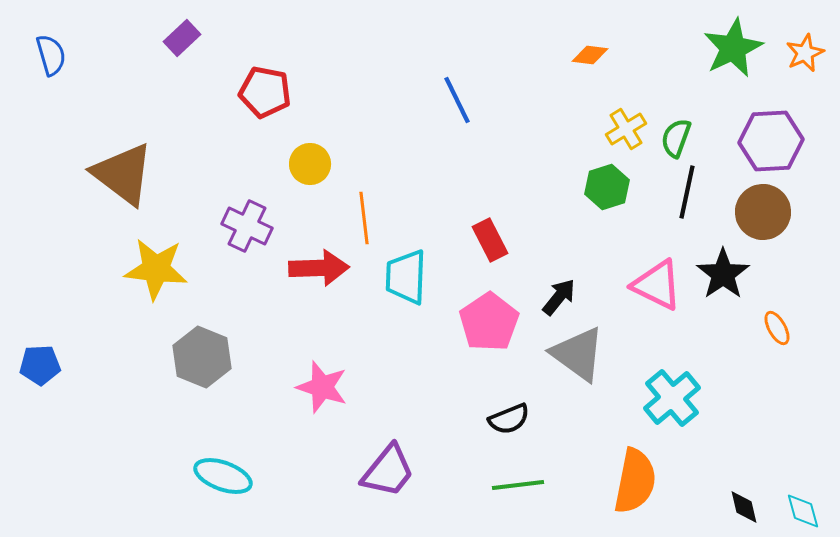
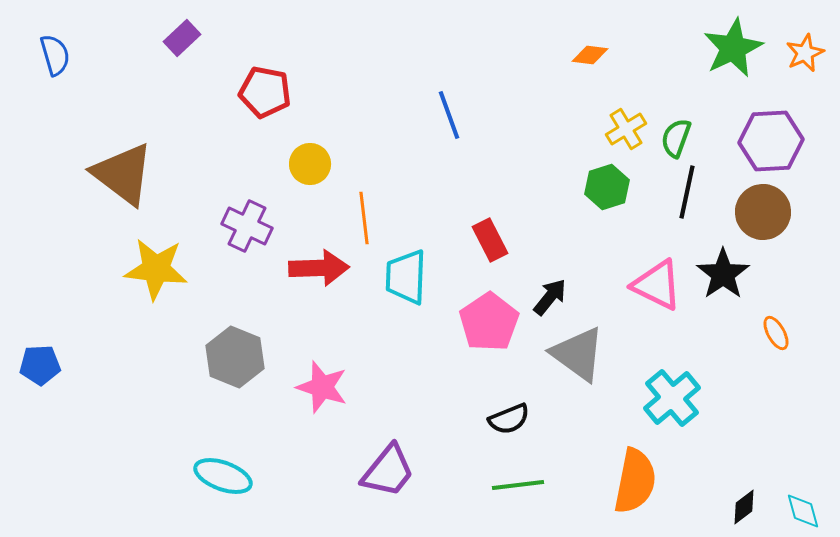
blue semicircle: moved 4 px right
blue line: moved 8 px left, 15 px down; rotated 6 degrees clockwise
black arrow: moved 9 px left
orange ellipse: moved 1 px left, 5 px down
gray hexagon: moved 33 px right
black diamond: rotated 66 degrees clockwise
